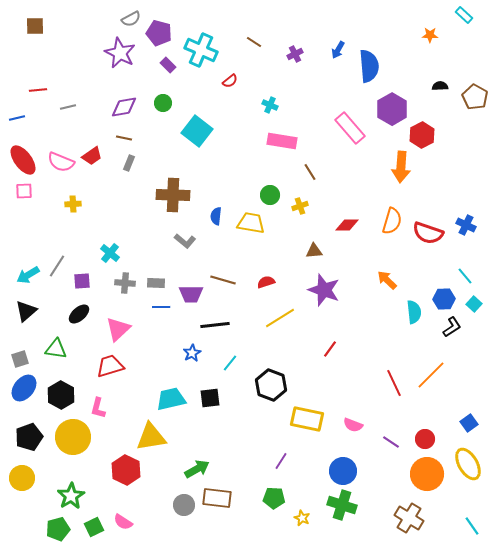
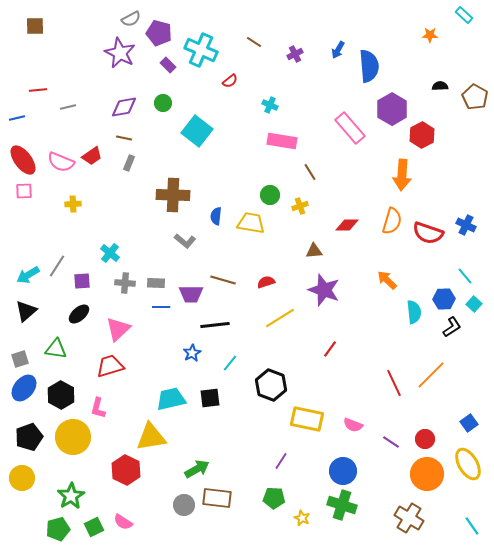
orange arrow at (401, 167): moved 1 px right, 8 px down
